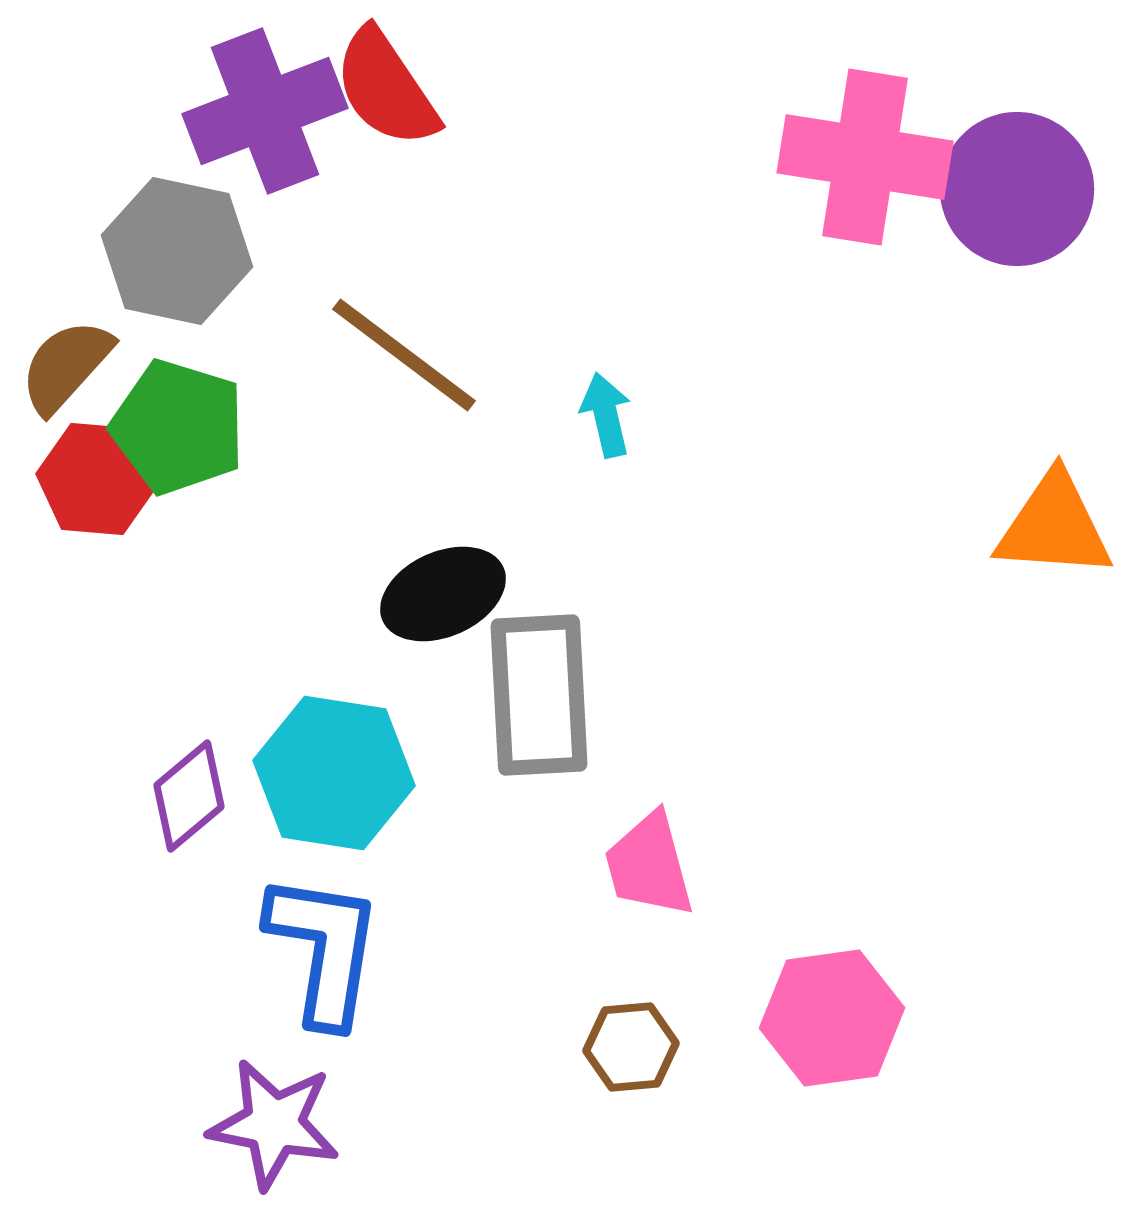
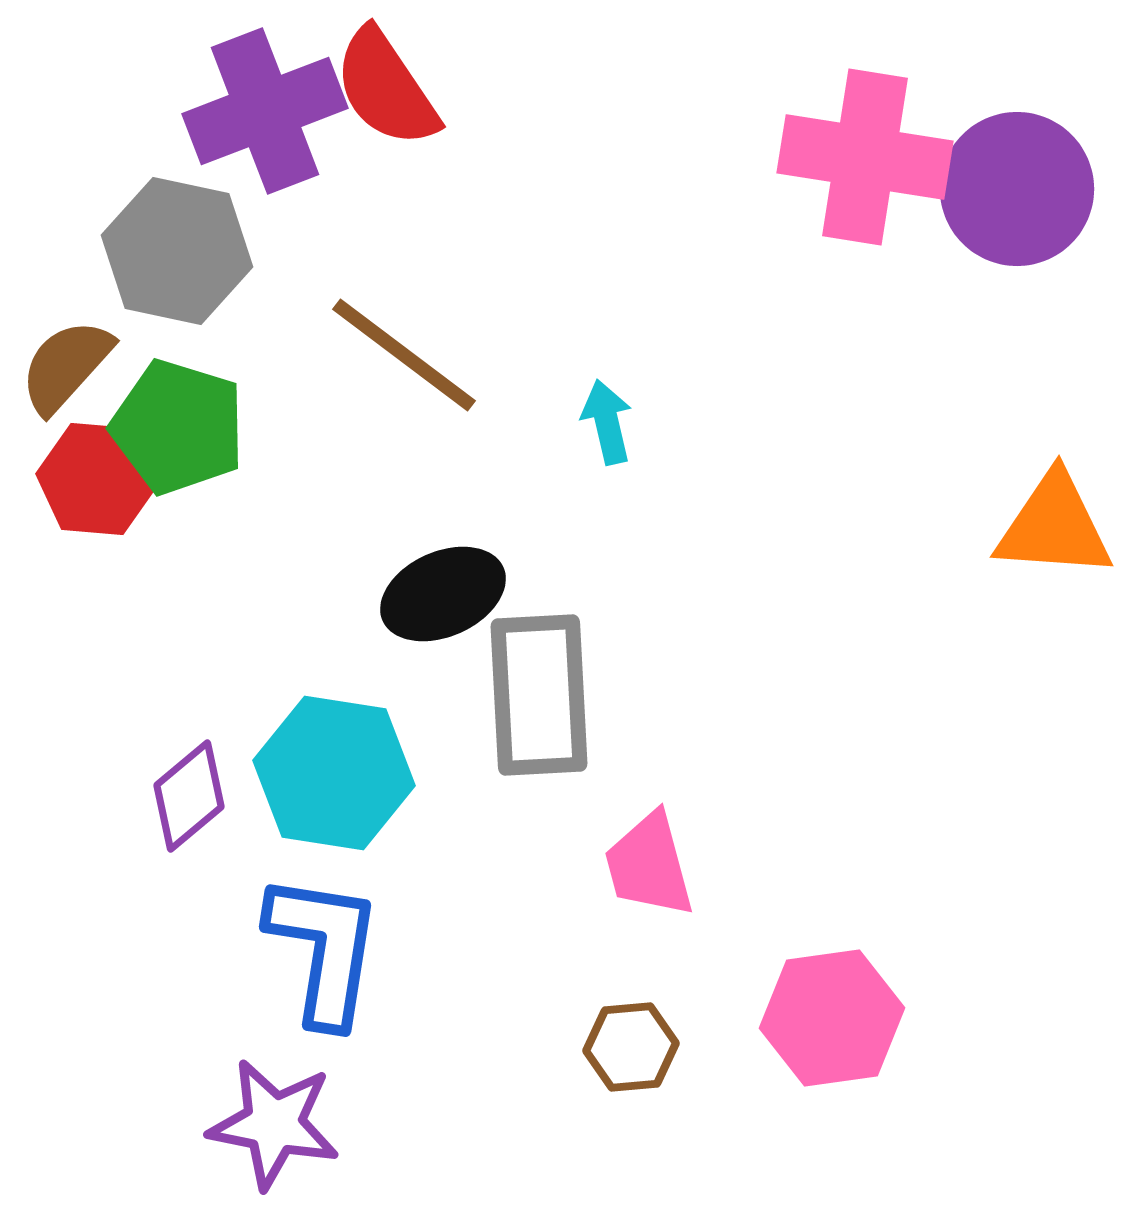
cyan arrow: moved 1 px right, 7 px down
